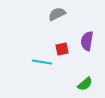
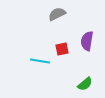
cyan line: moved 2 px left, 1 px up
